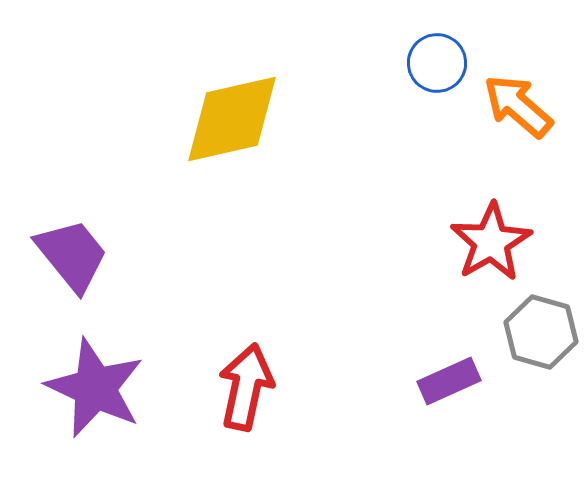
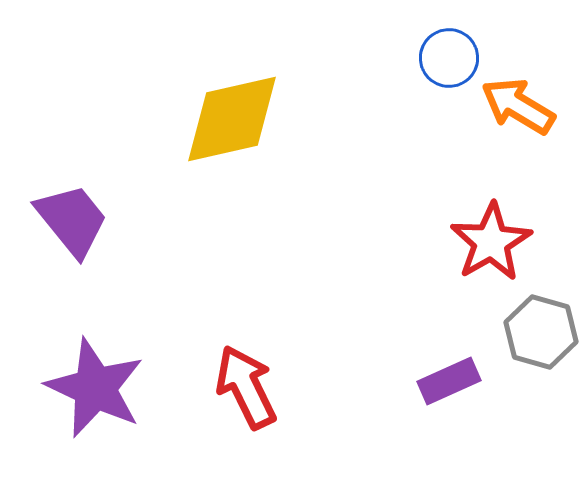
blue circle: moved 12 px right, 5 px up
orange arrow: rotated 10 degrees counterclockwise
purple trapezoid: moved 35 px up
red arrow: rotated 38 degrees counterclockwise
